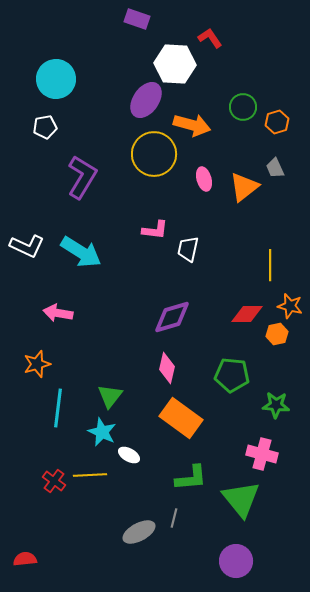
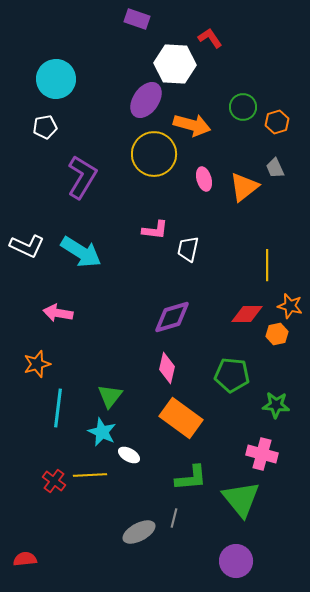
yellow line at (270, 265): moved 3 px left
